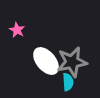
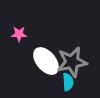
pink star: moved 2 px right, 4 px down; rotated 28 degrees counterclockwise
